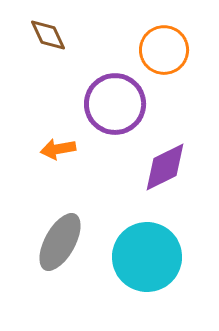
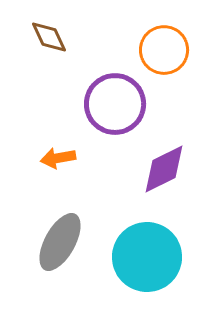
brown diamond: moved 1 px right, 2 px down
orange arrow: moved 9 px down
purple diamond: moved 1 px left, 2 px down
